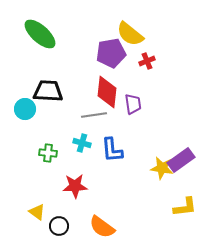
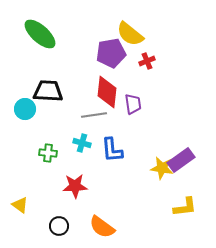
yellow triangle: moved 17 px left, 7 px up
